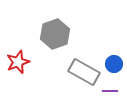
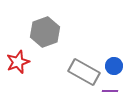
gray hexagon: moved 10 px left, 2 px up
blue circle: moved 2 px down
